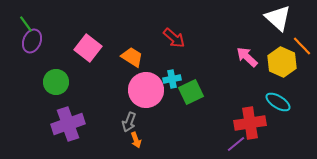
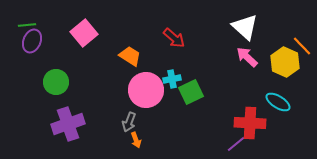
white triangle: moved 33 px left, 9 px down
green line: moved 1 px right, 1 px down; rotated 60 degrees counterclockwise
pink square: moved 4 px left, 15 px up; rotated 12 degrees clockwise
orange trapezoid: moved 2 px left, 1 px up
yellow hexagon: moved 3 px right
red cross: rotated 12 degrees clockwise
